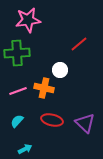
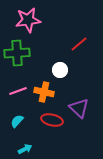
orange cross: moved 4 px down
purple triangle: moved 6 px left, 15 px up
